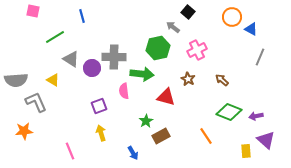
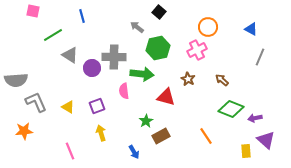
black square: moved 29 px left
orange circle: moved 24 px left, 10 px down
gray arrow: moved 36 px left
green line: moved 2 px left, 2 px up
gray triangle: moved 1 px left, 4 px up
yellow triangle: moved 15 px right, 27 px down
purple square: moved 2 px left
green diamond: moved 2 px right, 3 px up
purple arrow: moved 1 px left, 2 px down
blue arrow: moved 1 px right, 1 px up
